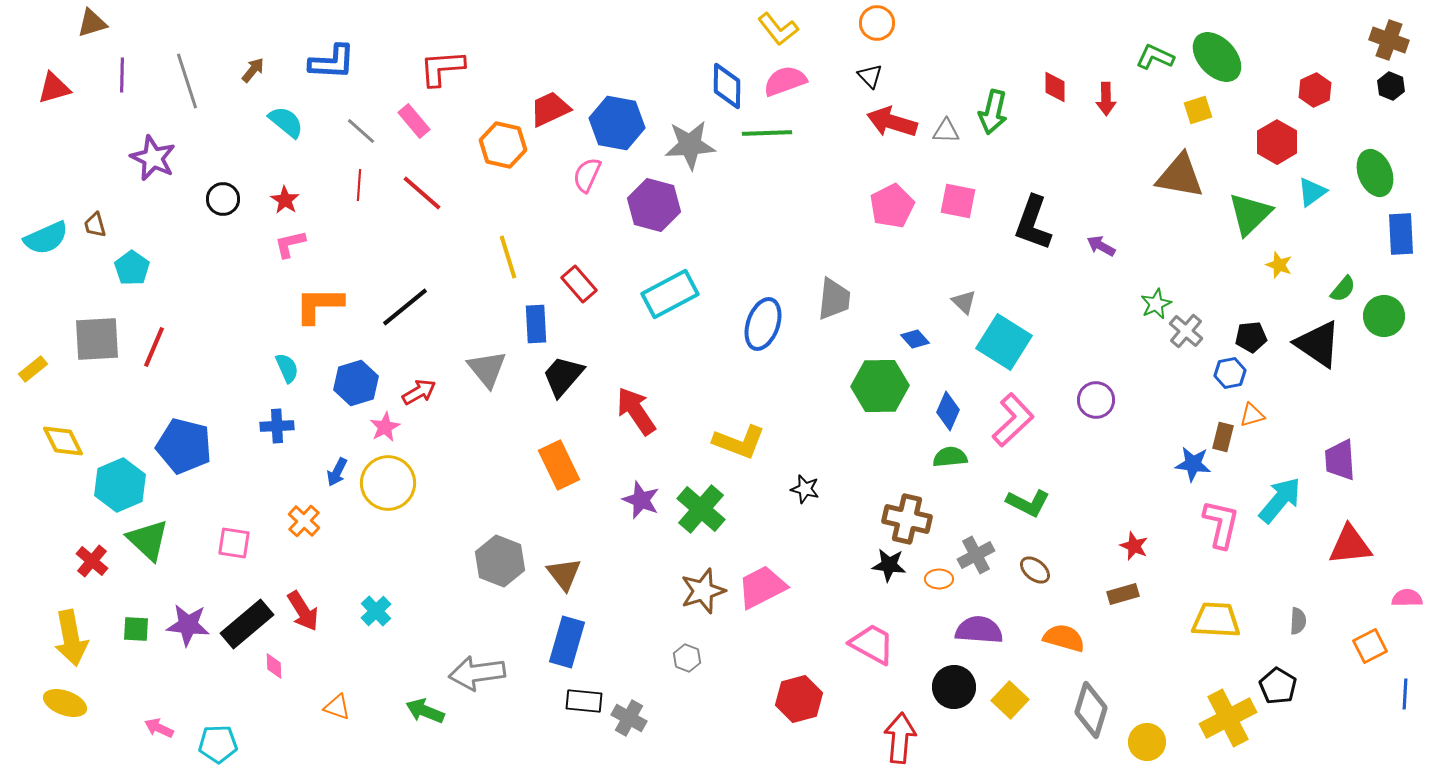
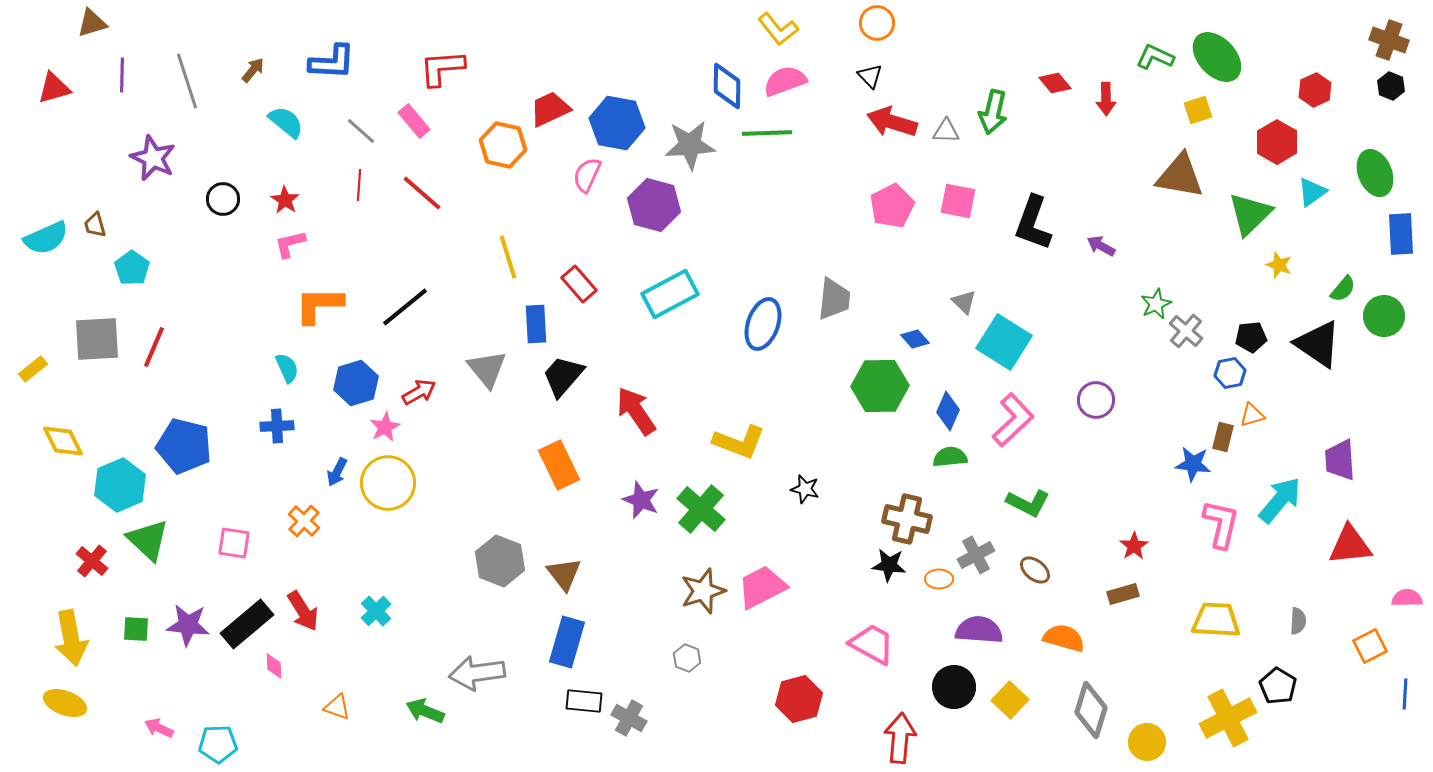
red diamond at (1055, 87): moved 4 px up; rotated 40 degrees counterclockwise
red star at (1134, 546): rotated 16 degrees clockwise
